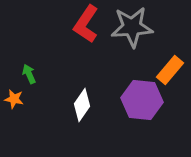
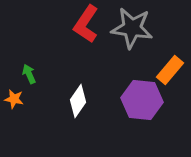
gray star: moved 1 px down; rotated 12 degrees clockwise
white diamond: moved 4 px left, 4 px up
